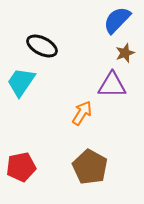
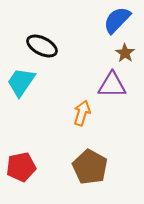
brown star: rotated 18 degrees counterclockwise
orange arrow: rotated 15 degrees counterclockwise
